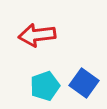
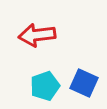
blue square: rotated 12 degrees counterclockwise
